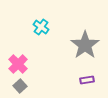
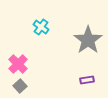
gray star: moved 3 px right, 5 px up
